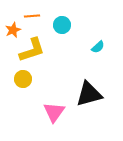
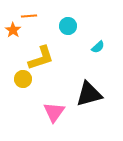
orange line: moved 3 px left
cyan circle: moved 6 px right, 1 px down
orange star: rotated 14 degrees counterclockwise
yellow L-shape: moved 9 px right, 8 px down
